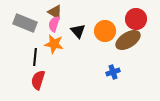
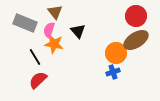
brown triangle: rotated 21 degrees clockwise
red circle: moved 3 px up
pink semicircle: moved 5 px left, 6 px down
orange circle: moved 11 px right, 22 px down
brown ellipse: moved 8 px right
black line: rotated 36 degrees counterclockwise
red semicircle: rotated 30 degrees clockwise
